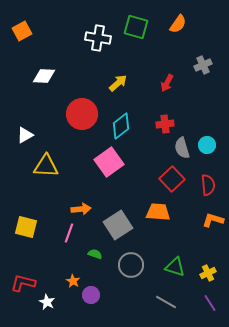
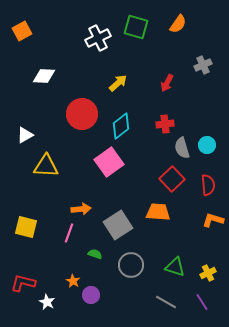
white cross: rotated 35 degrees counterclockwise
purple line: moved 8 px left, 1 px up
